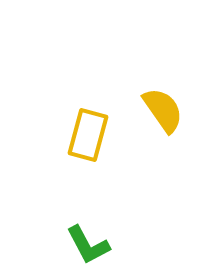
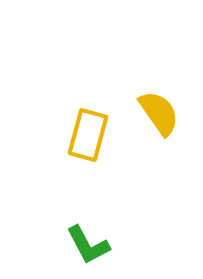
yellow semicircle: moved 4 px left, 3 px down
